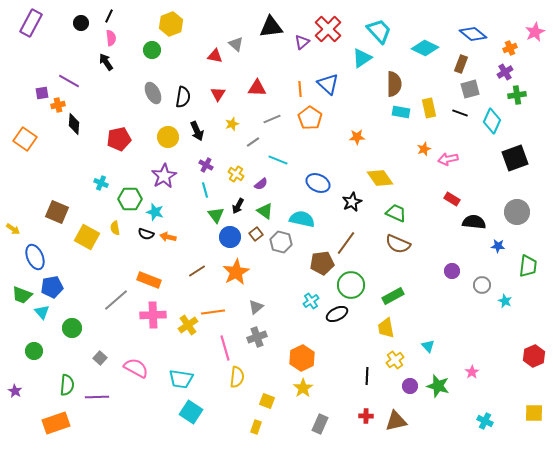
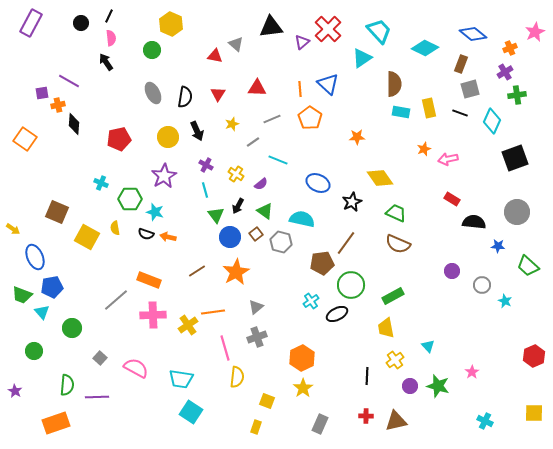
yellow hexagon at (171, 24): rotated 15 degrees counterclockwise
black semicircle at (183, 97): moved 2 px right
green trapezoid at (528, 266): rotated 125 degrees clockwise
